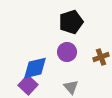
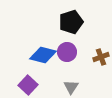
blue diamond: moved 8 px right, 13 px up; rotated 28 degrees clockwise
gray triangle: rotated 14 degrees clockwise
